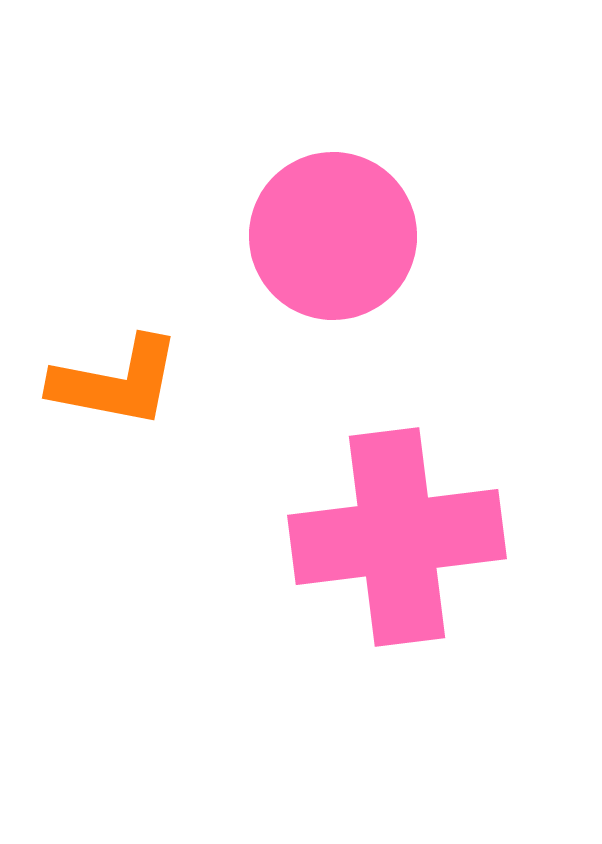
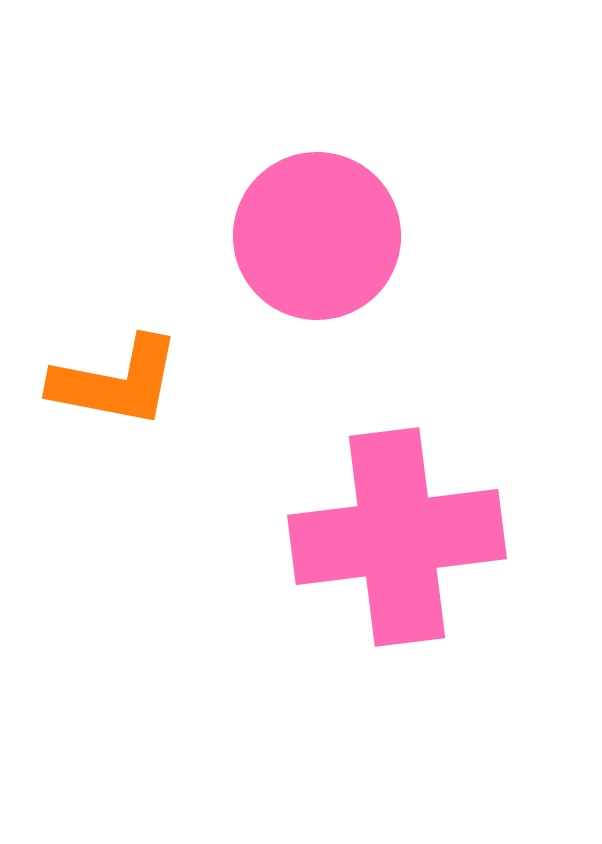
pink circle: moved 16 px left
